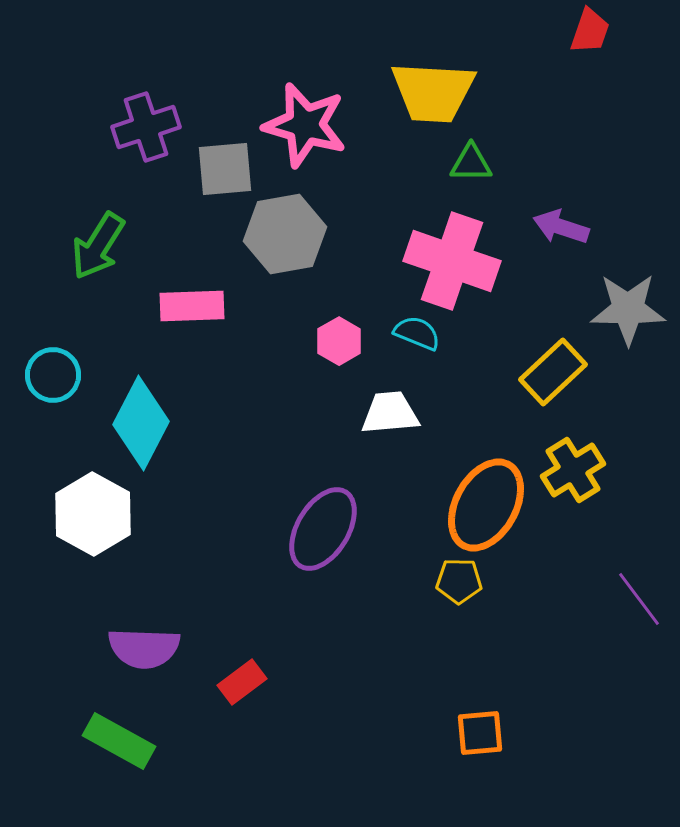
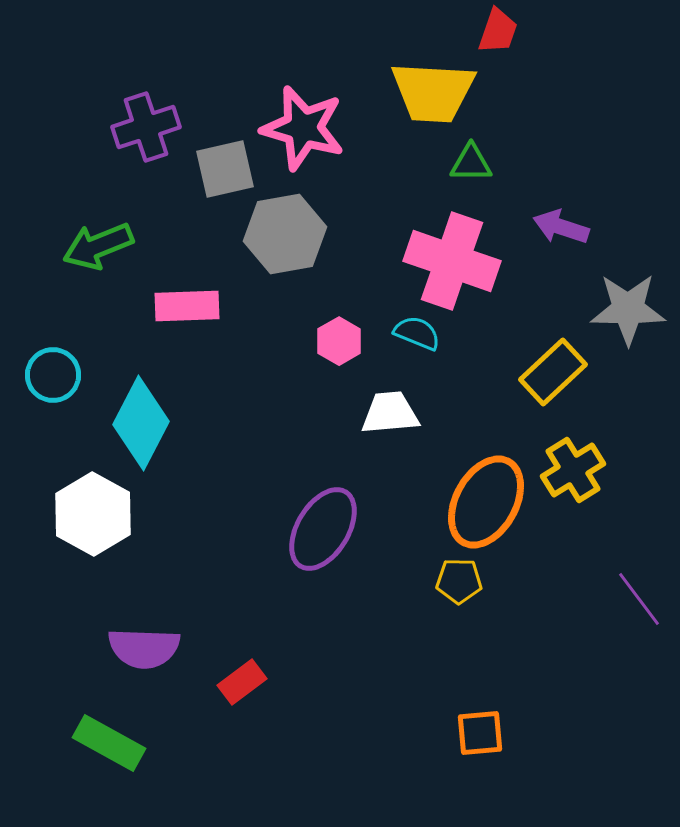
red trapezoid: moved 92 px left
pink star: moved 2 px left, 3 px down
gray square: rotated 8 degrees counterclockwise
green arrow: rotated 36 degrees clockwise
pink rectangle: moved 5 px left
orange ellipse: moved 3 px up
green rectangle: moved 10 px left, 2 px down
